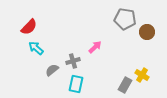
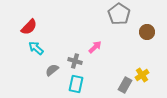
gray pentagon: moved 6 px left, 5 px up; rotated 25 degrees clockwise
gray cross: moved 2 px right; rotated 32 degrees clockwise
yellow cross: rotated 24 degrees clockwise
